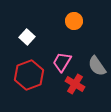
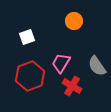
white square: rotated 28 degrees clockwise
pink trapezoid: moved 1 px left, 1 px down
red hexagon: moved 1 px right, 1 px down
red cross: moved 3 px left, 2 px down
